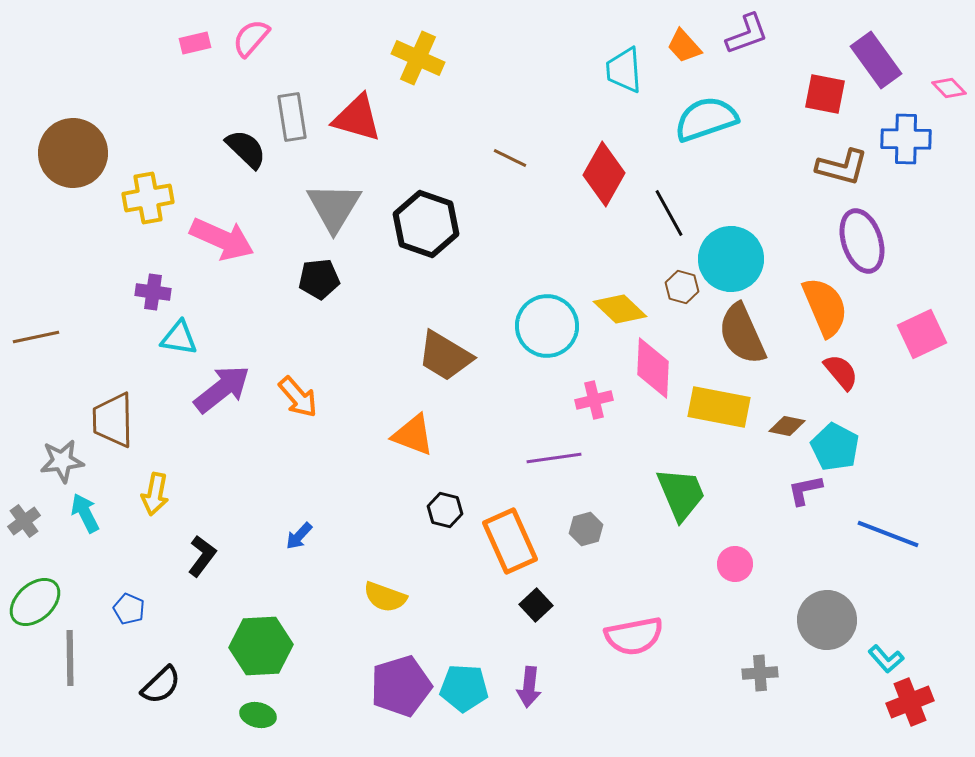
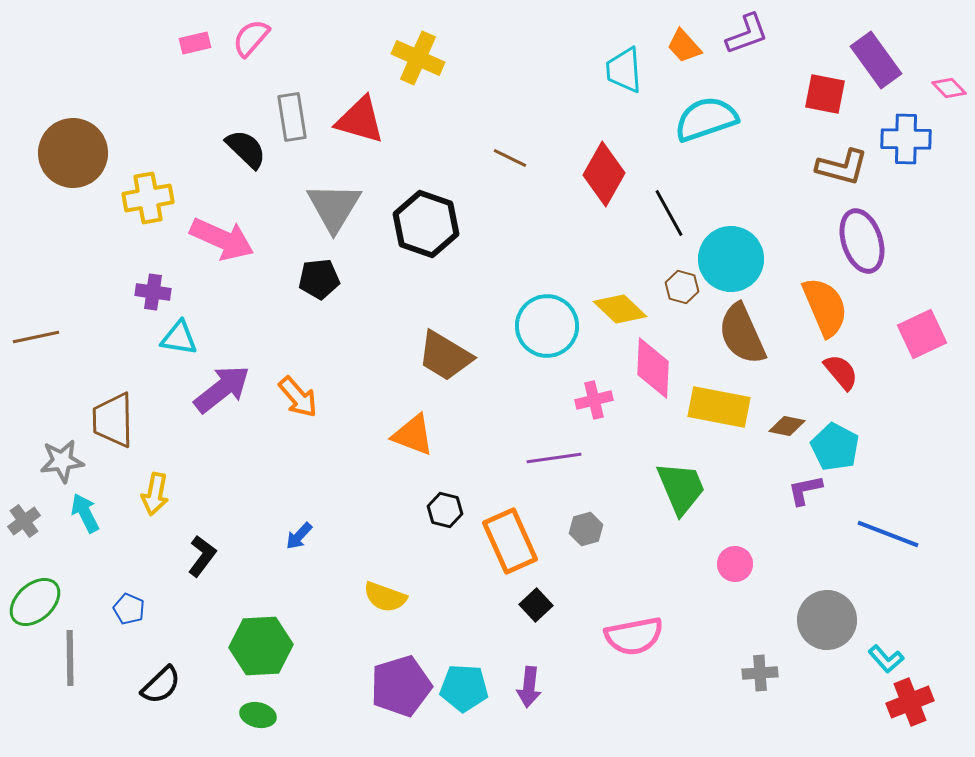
red triangle at (357, 118): moved 3 px right, 2 px down
green trapezoid at (681, 494): moved 6 px up
